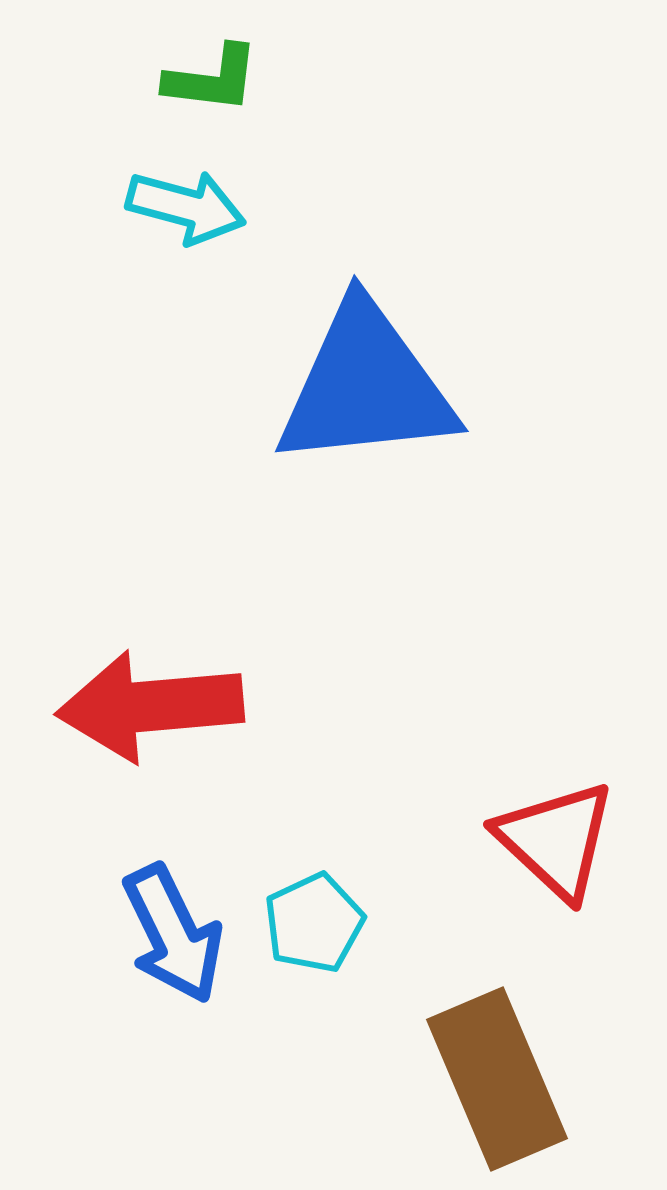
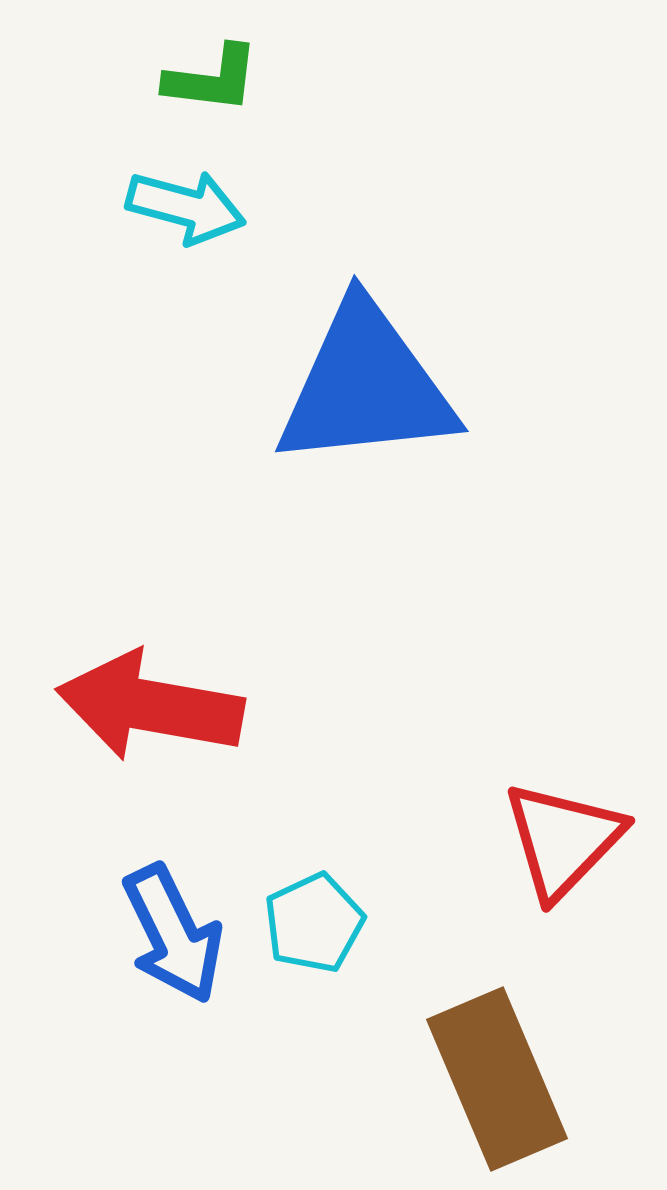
red arrow: rotated 15 degrees clockwise
red triangle: moved 7 px right; rotated 31 degrees clockwise
